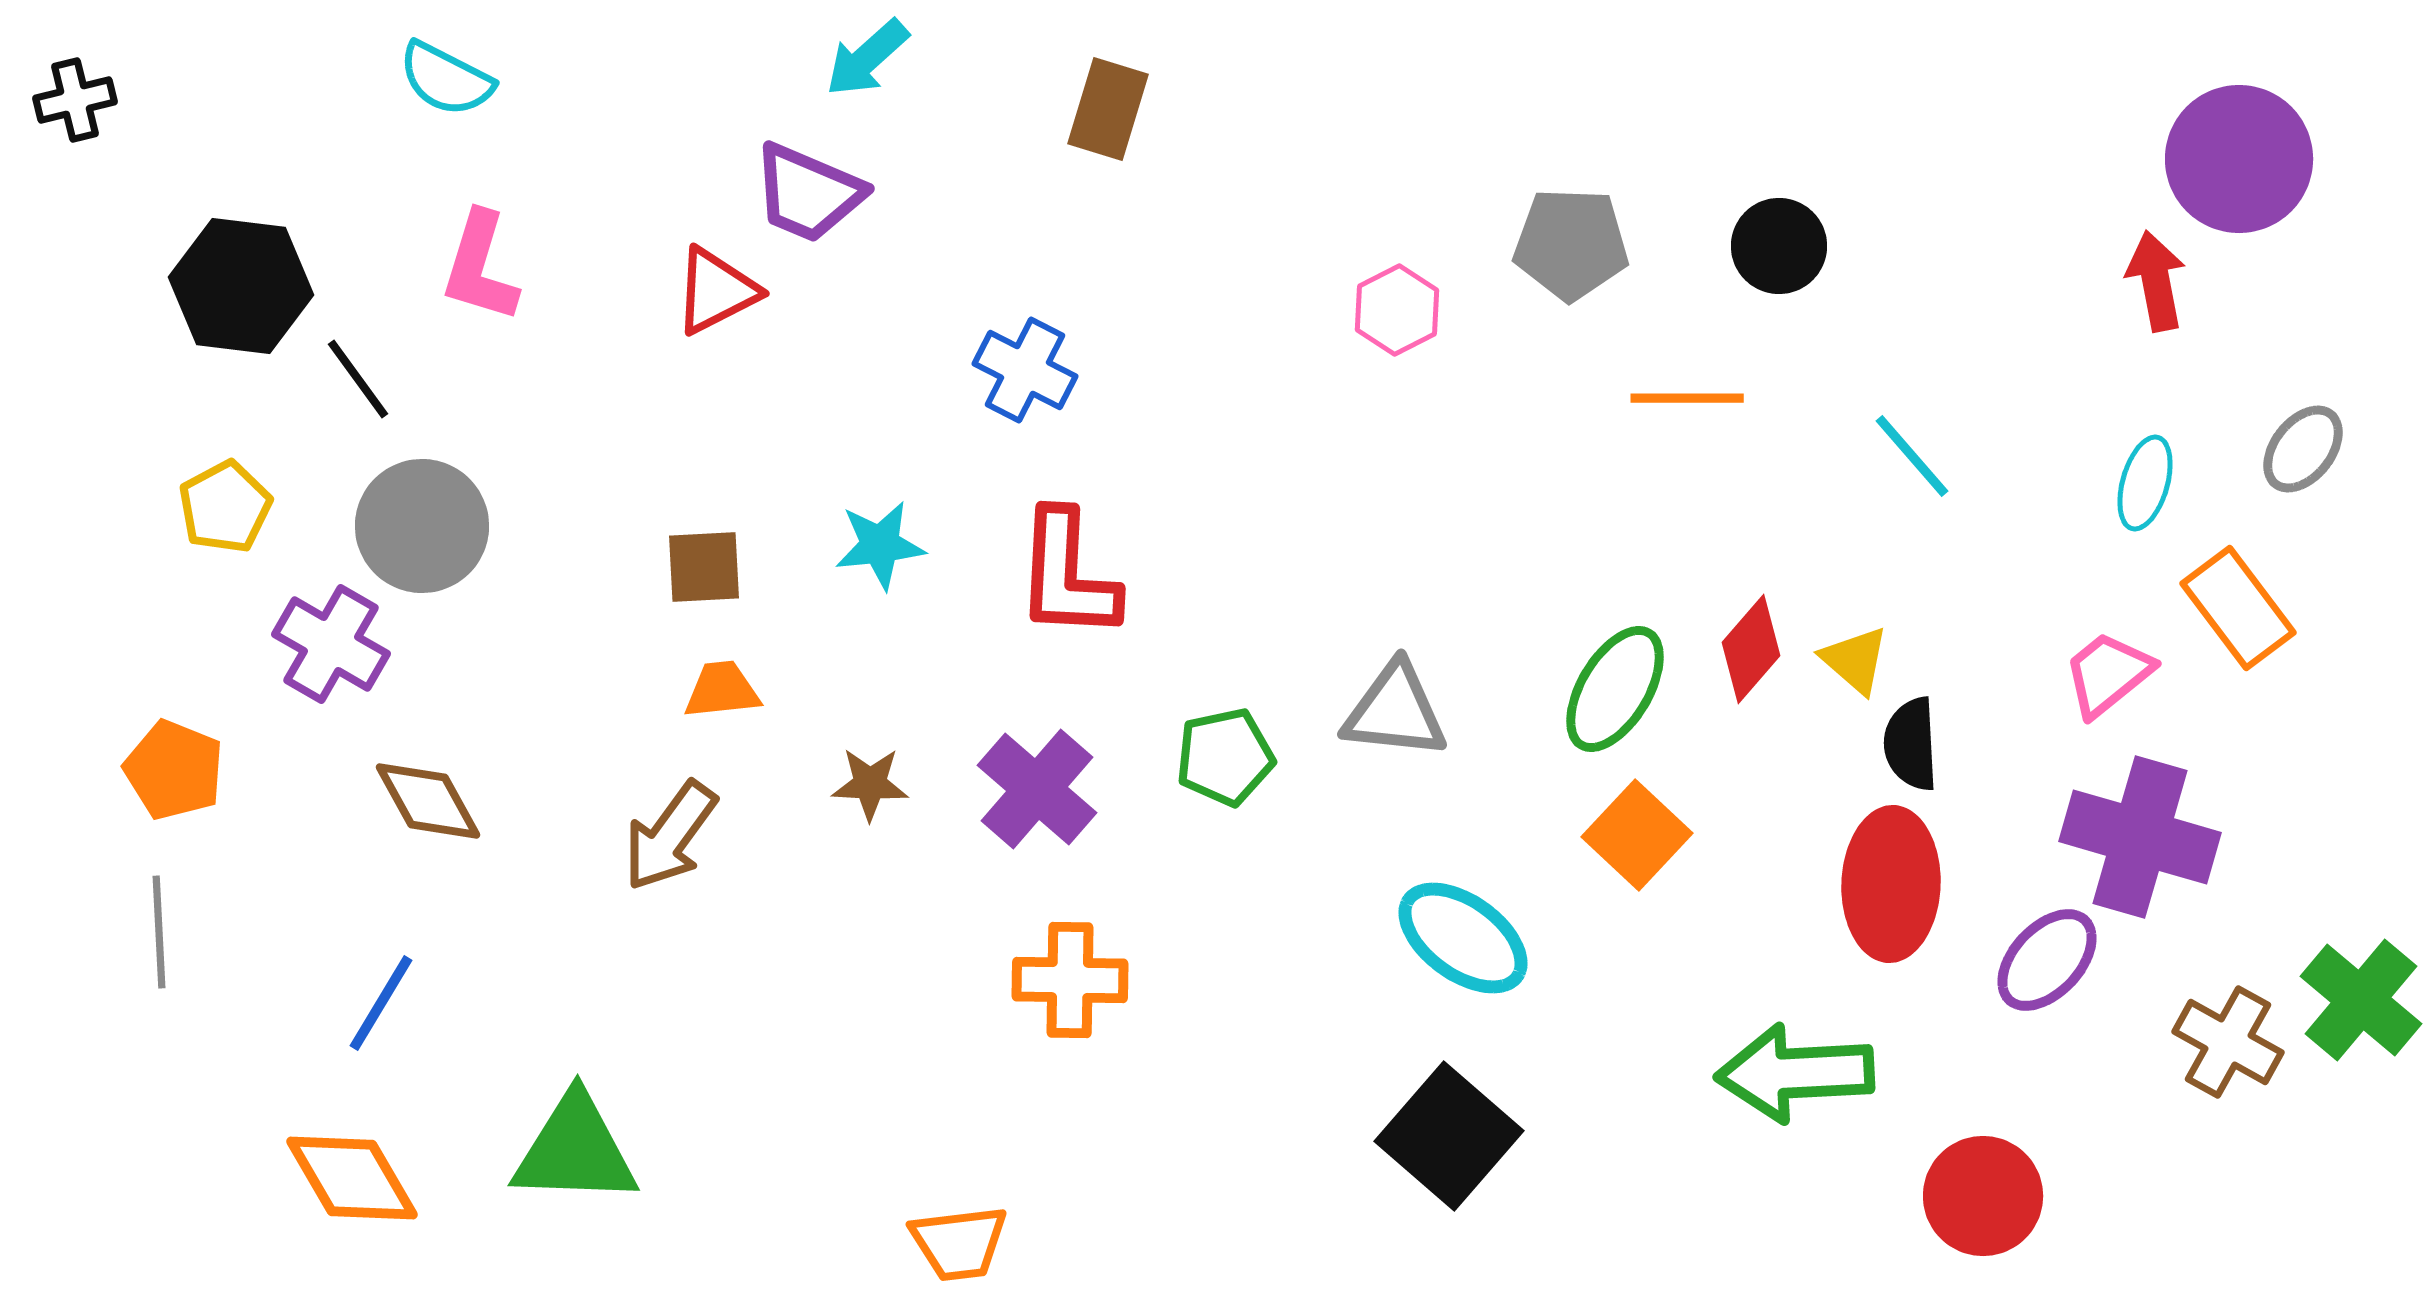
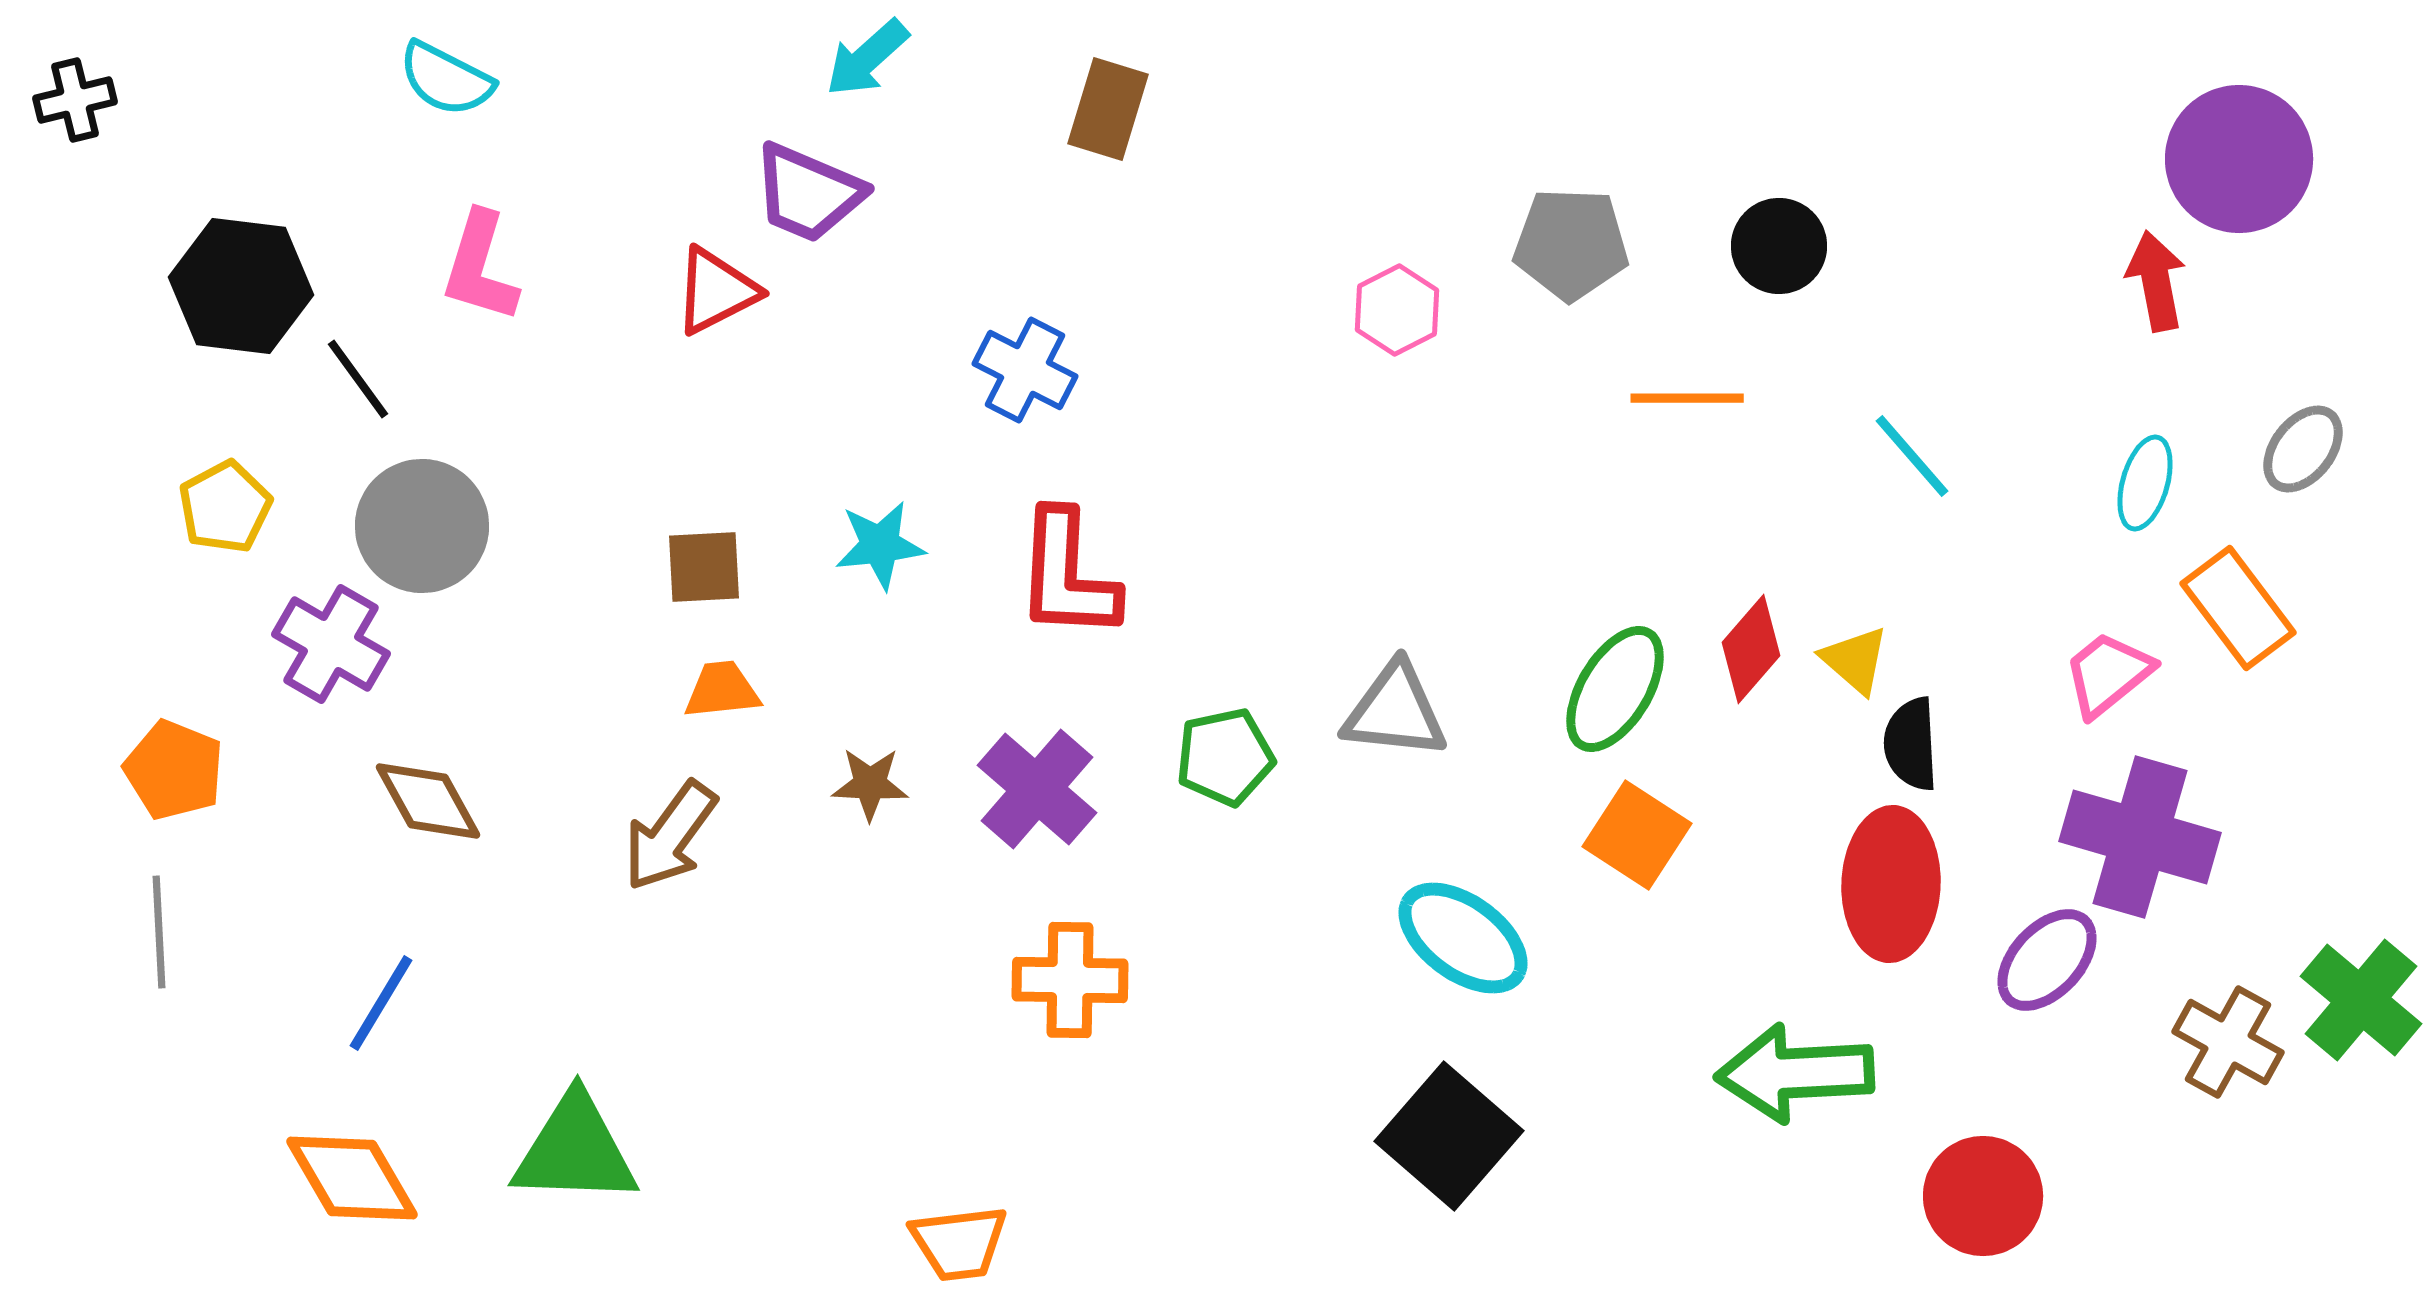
orange square at (1637, 835): rotated 10 degrees counterclockwise
